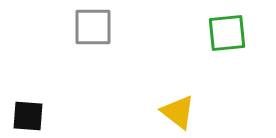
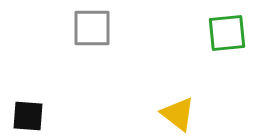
gray square: moved 1 px left, 1 px down
yellow triangle: moved 2 px down
